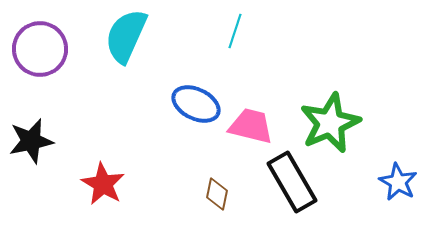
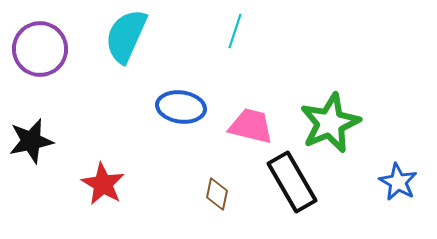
blue ellipse: moved 15 px left, 3 px down; rotated 18 degrees counterclockwise
